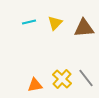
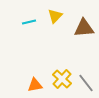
yellow triangle: moved 7 px up
gray line: moved 5 px down
